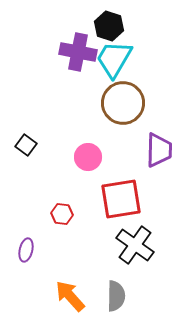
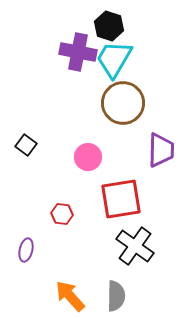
purple trapezoid: moved 2 px right
black cross: moved 1 px down
